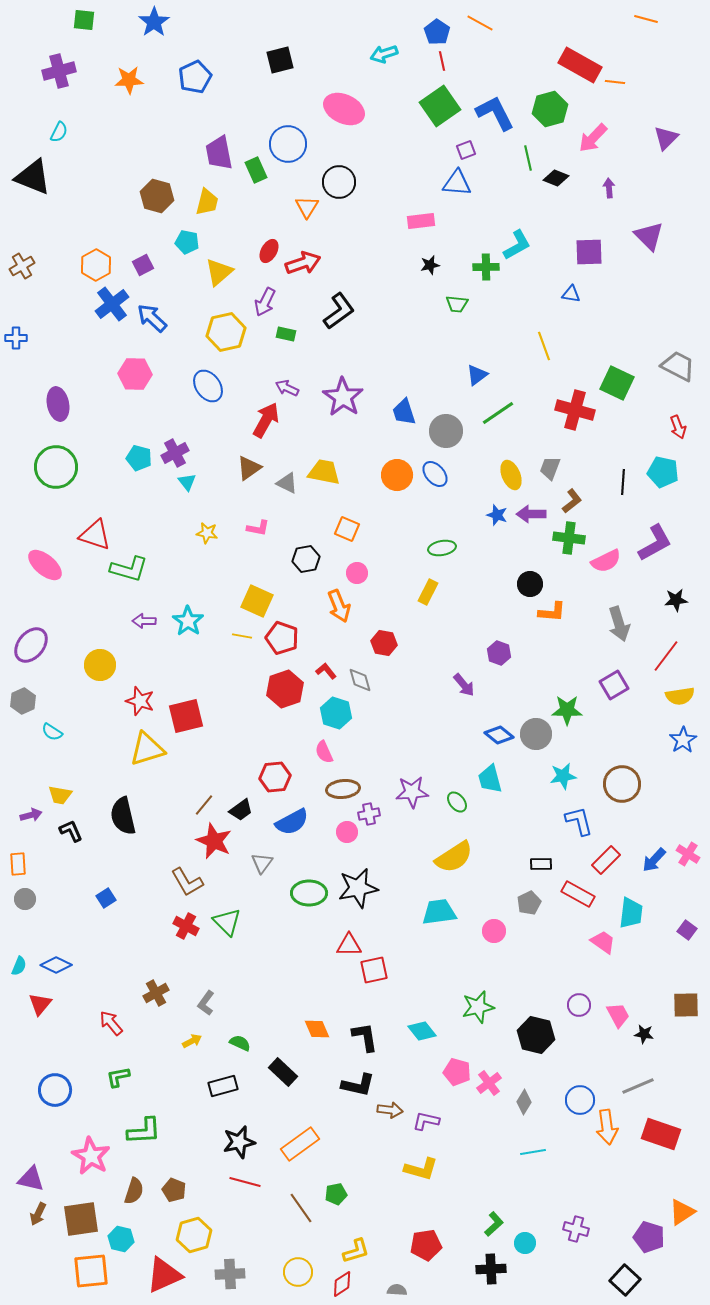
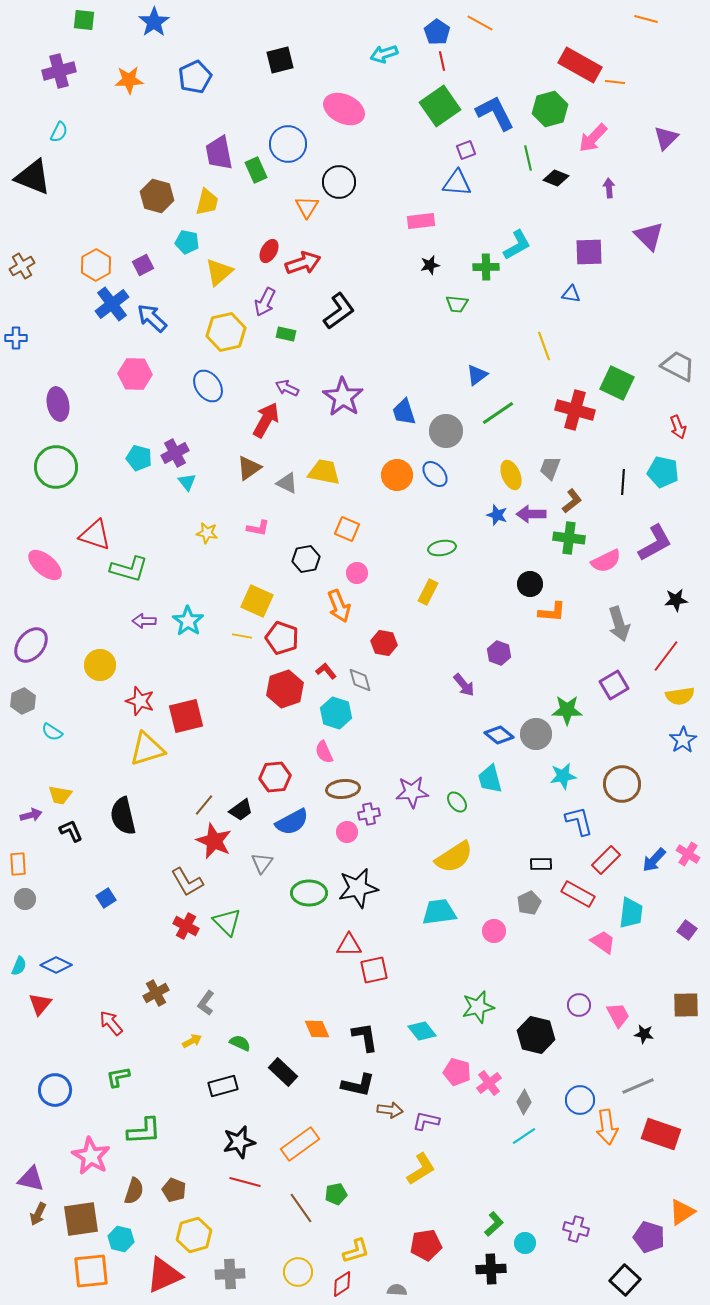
cyan line at (533, 1152): moved 9 px left, 16 px up; rotated 25 degrees counterclockwise
yellow L-shape at (421, 1169): rotated 48 degrees counterclockwise
